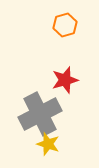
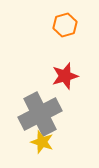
red star: moved 4 px up
yellow star: moved 6 px left, 2 px up
